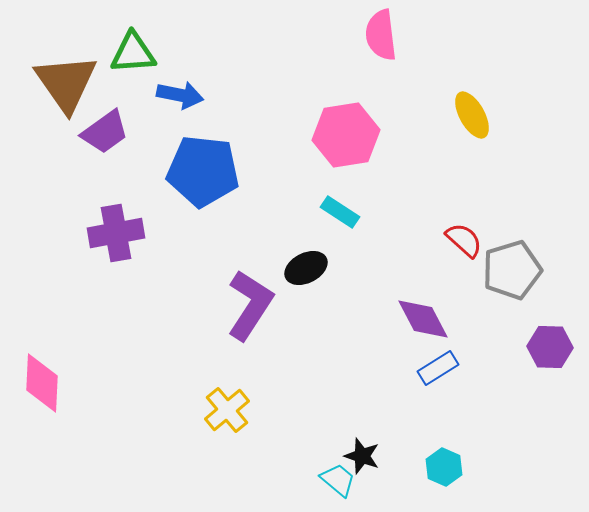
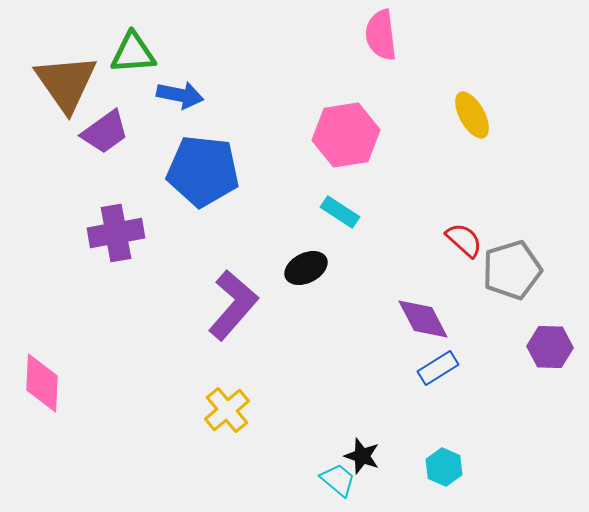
purple L-shape: moved 17 px left; rotated 8 degrees clockwise
